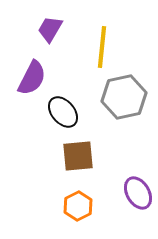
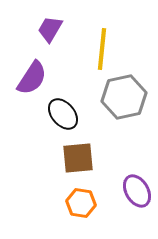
yellow line: moved 2 px down
purple semicircle: rotated 6 degrees clockwise
black ellipse: moved 2 px down
brown square: moved 2 px down
purple ellipse: moved 1 px left, 2 px up
orange hexagon: moved 3 px right, 3 px up; rotated 24 degrees counterclockwise
